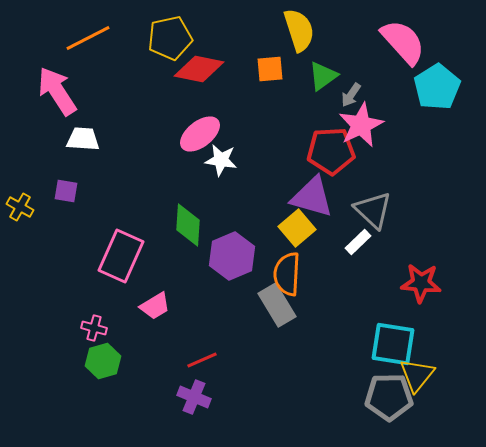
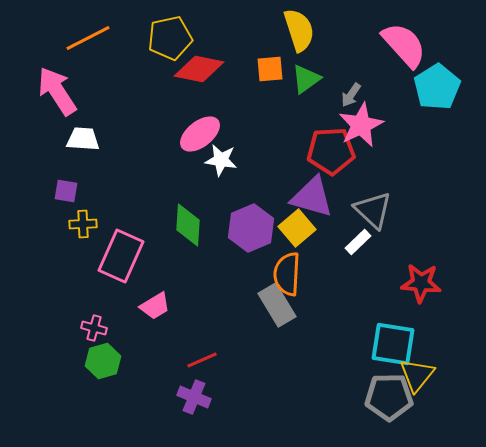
pink semicircle: moved 1 px right, 3 px down
green triangle: moved 17 px left, 3 px down
yellow cross: moved 63 px right, 17 px down; rotated 32 degrees counterclockwise
purple hexagon: moved 19 px right, 28 px up
